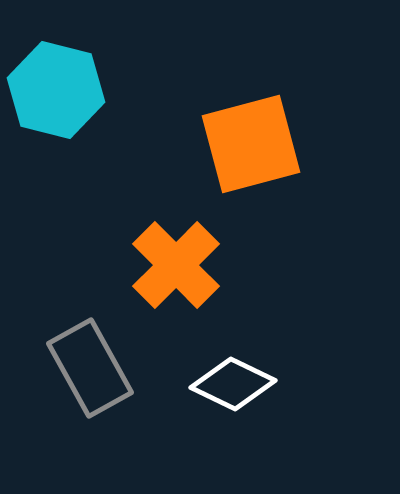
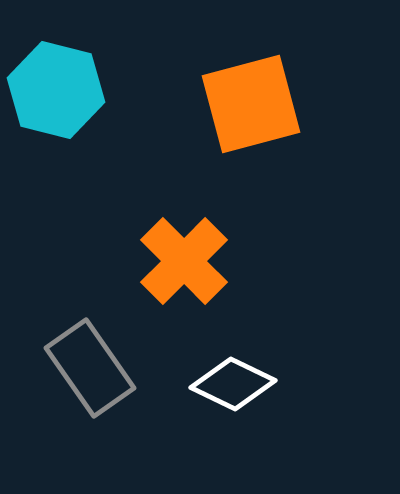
orange square: moved 40 px up
orange cross: moved 8 px right, 4 px up
gray rectangle: rotated 6 degrees counterclockwise
